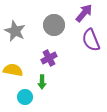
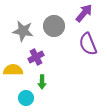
gray circle: moved 1 px down
gray star: moved 8 px right; rotated 15 degrees counterclockwise
purple semicircle: moved 3 px left, 4 px down
purple cross: moved 13 px left, 1 px up
yellow semicircle: rotated 12 degrees counterclockwise
cyan circle: moved 1 px right, 1 px down
